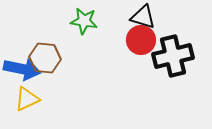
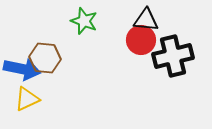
black triangle: moved 3 px right, 3 px down; rotated 12 degrees counterclockwise
green star: rotated 12 degrees clockwise
